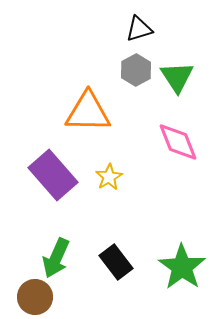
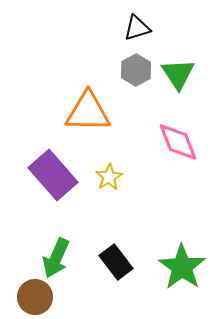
black triangle: moved 2 px left, 1 px up
green triangle: moved 1 px right, 3 px up
